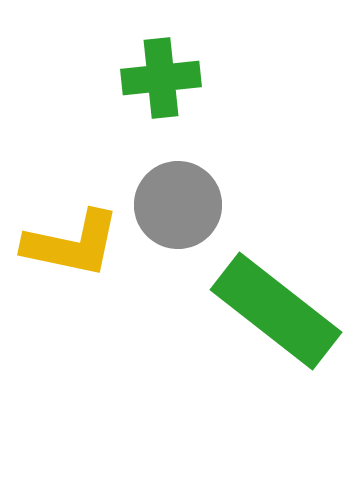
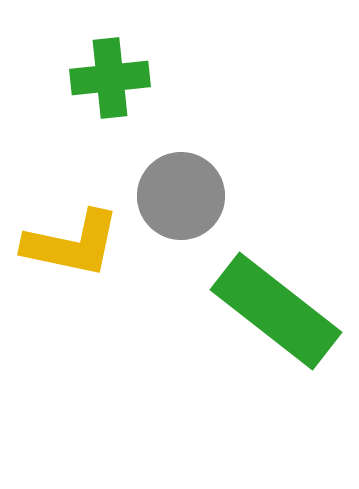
green cross: moved 51 px left
gray circle: moved 3 px right, 9 px up
